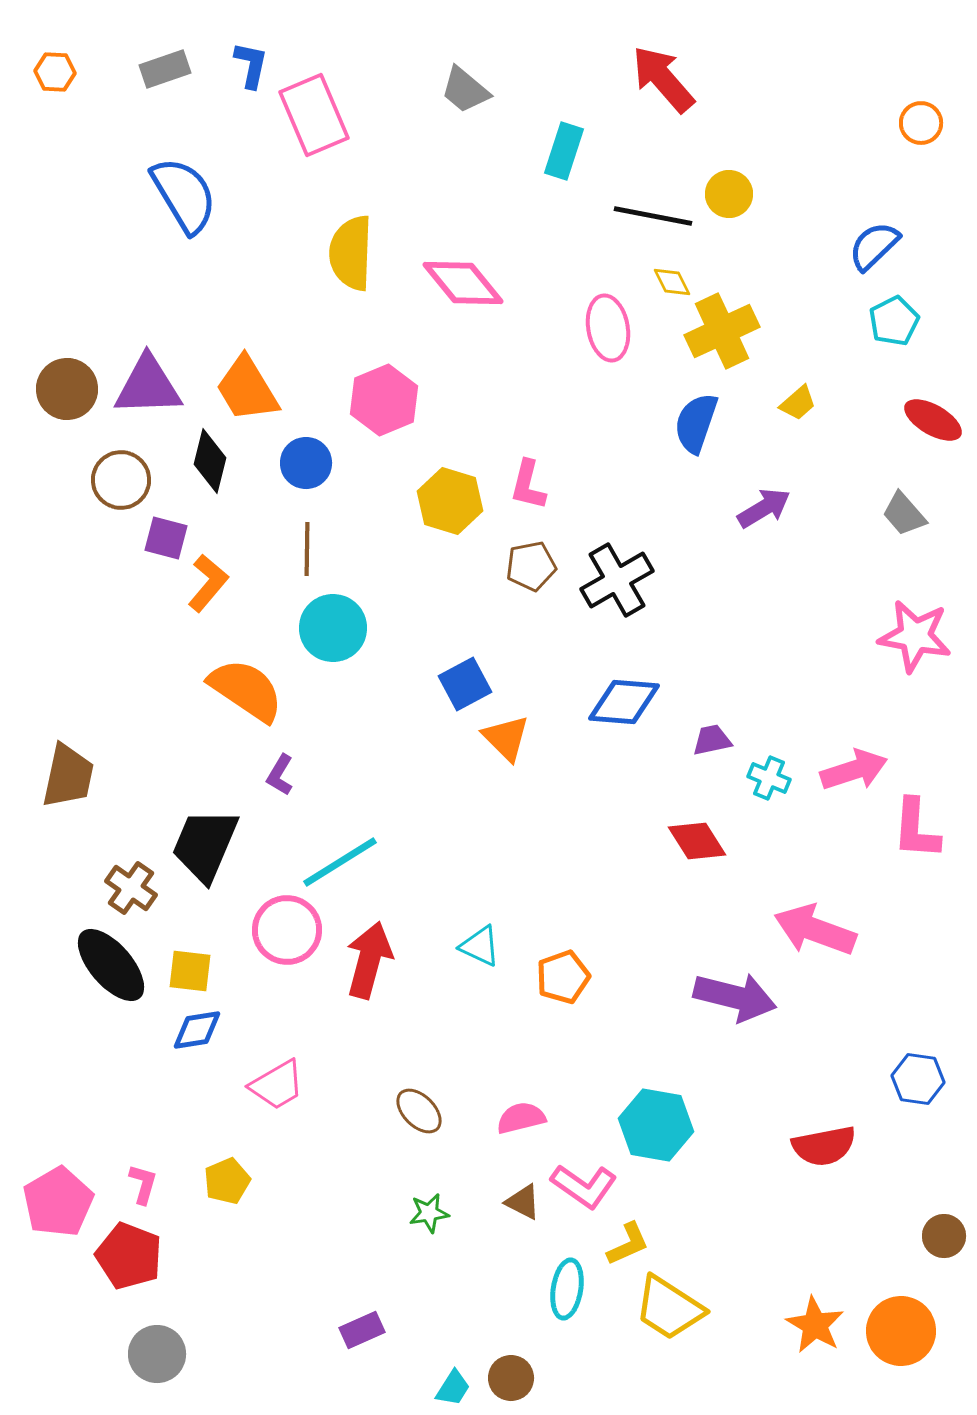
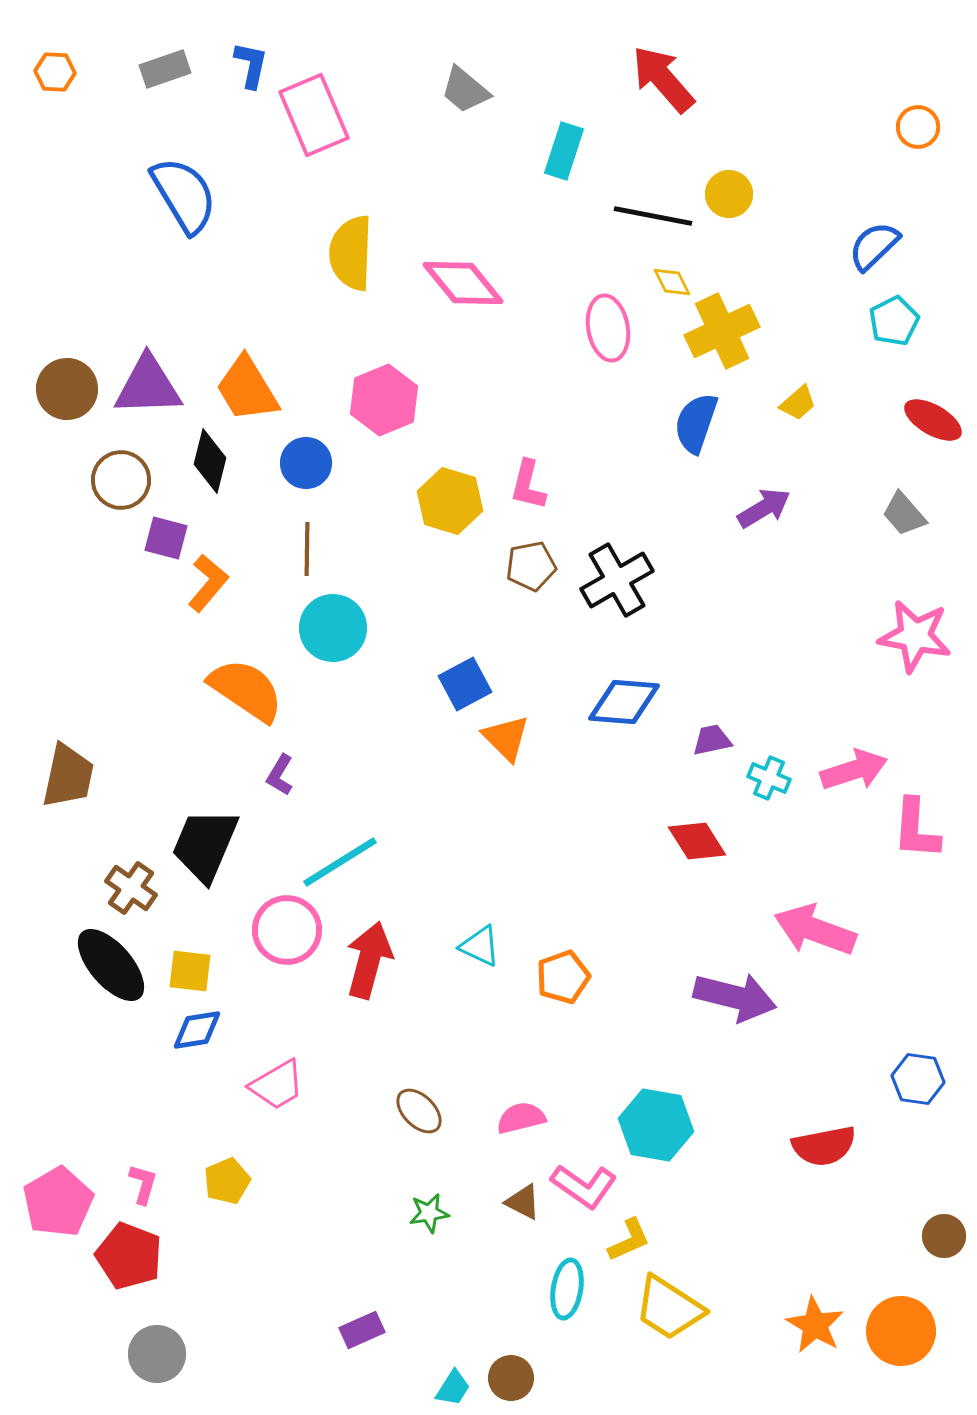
orange circle at (921, 123): moved 3 px left, 4 px down
yellow L-shape at (628, 1244): moved 1 px right, 4 px up
